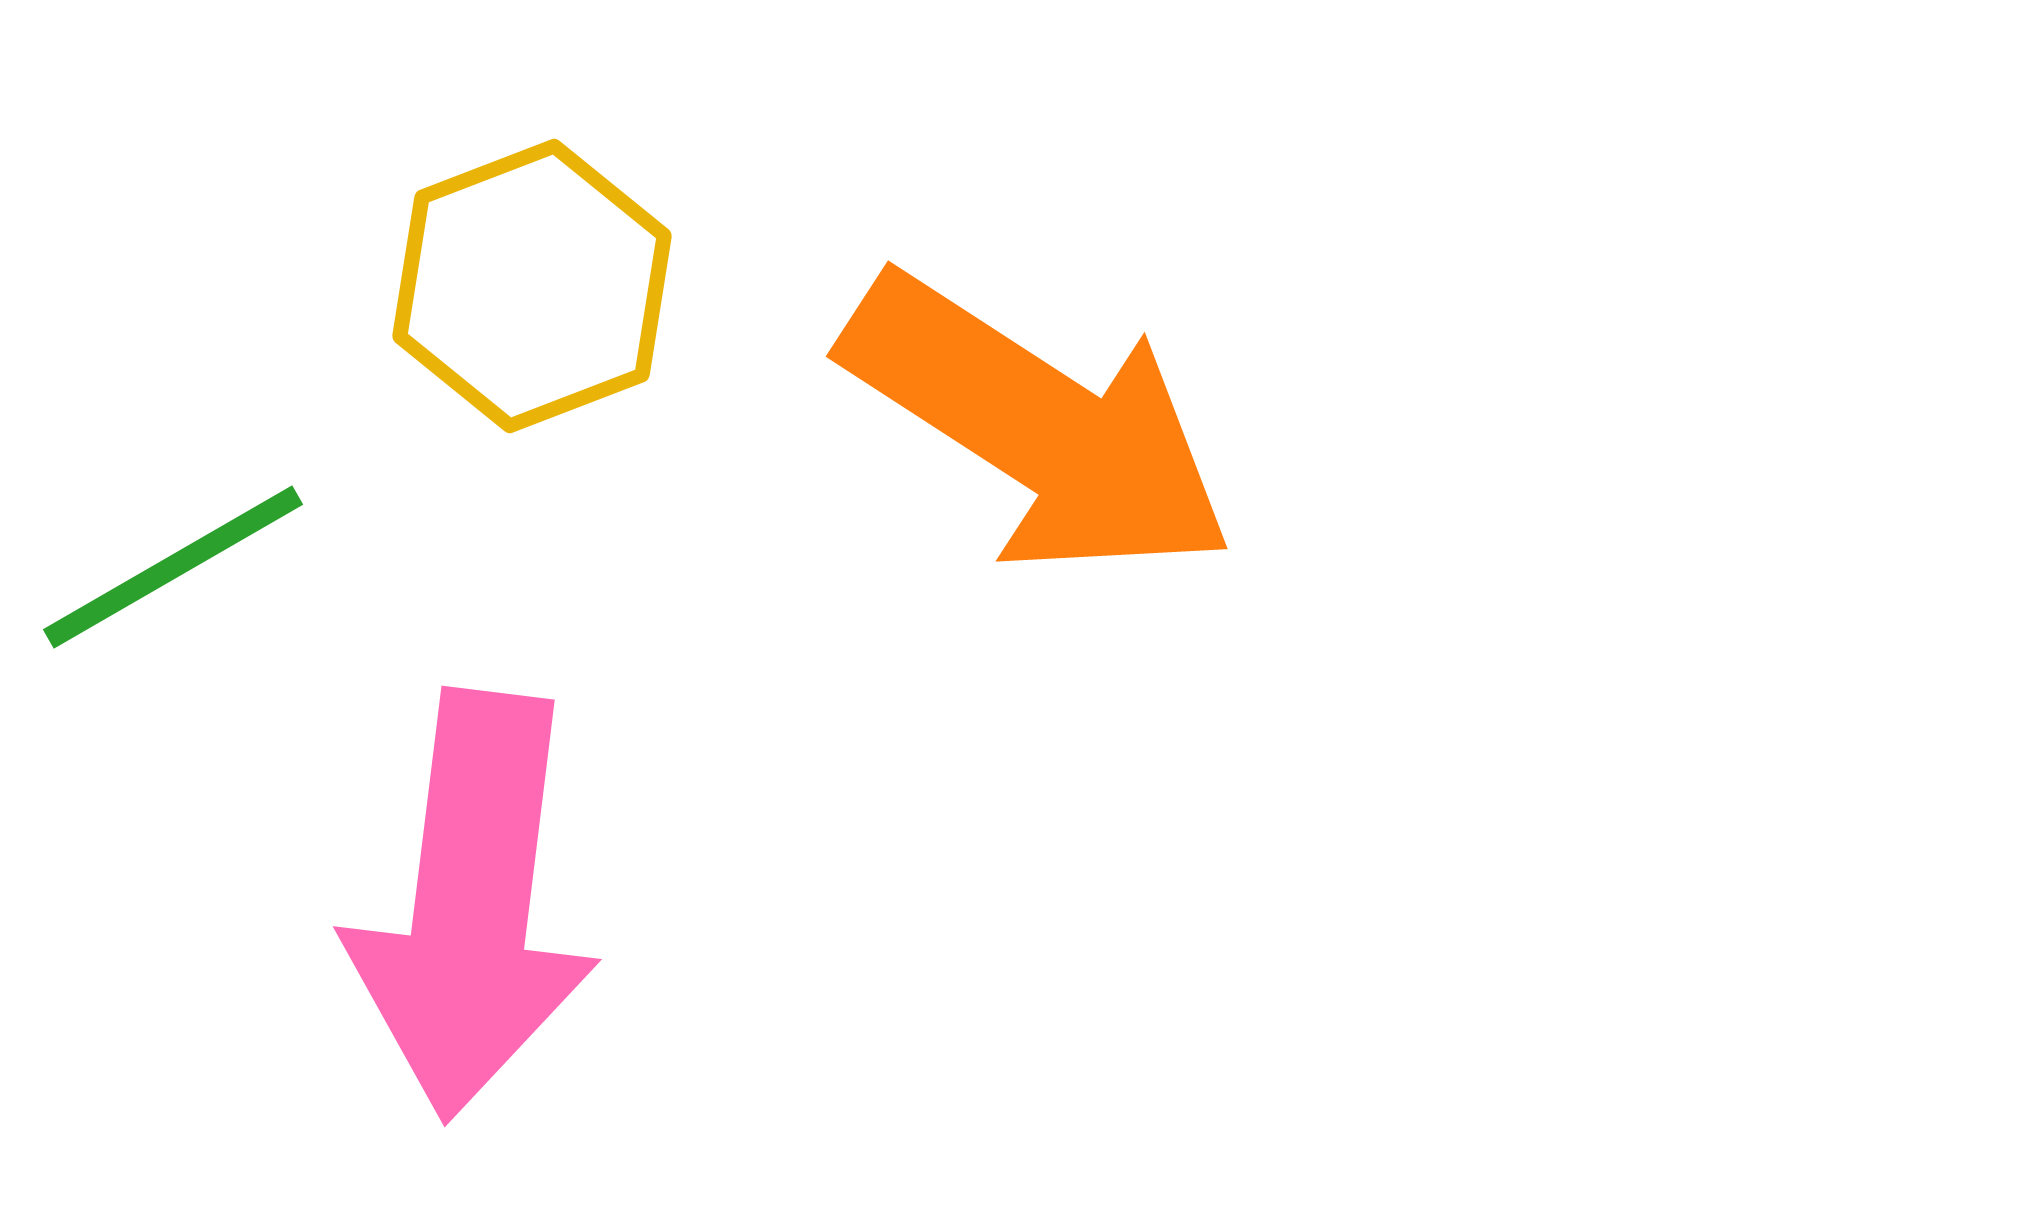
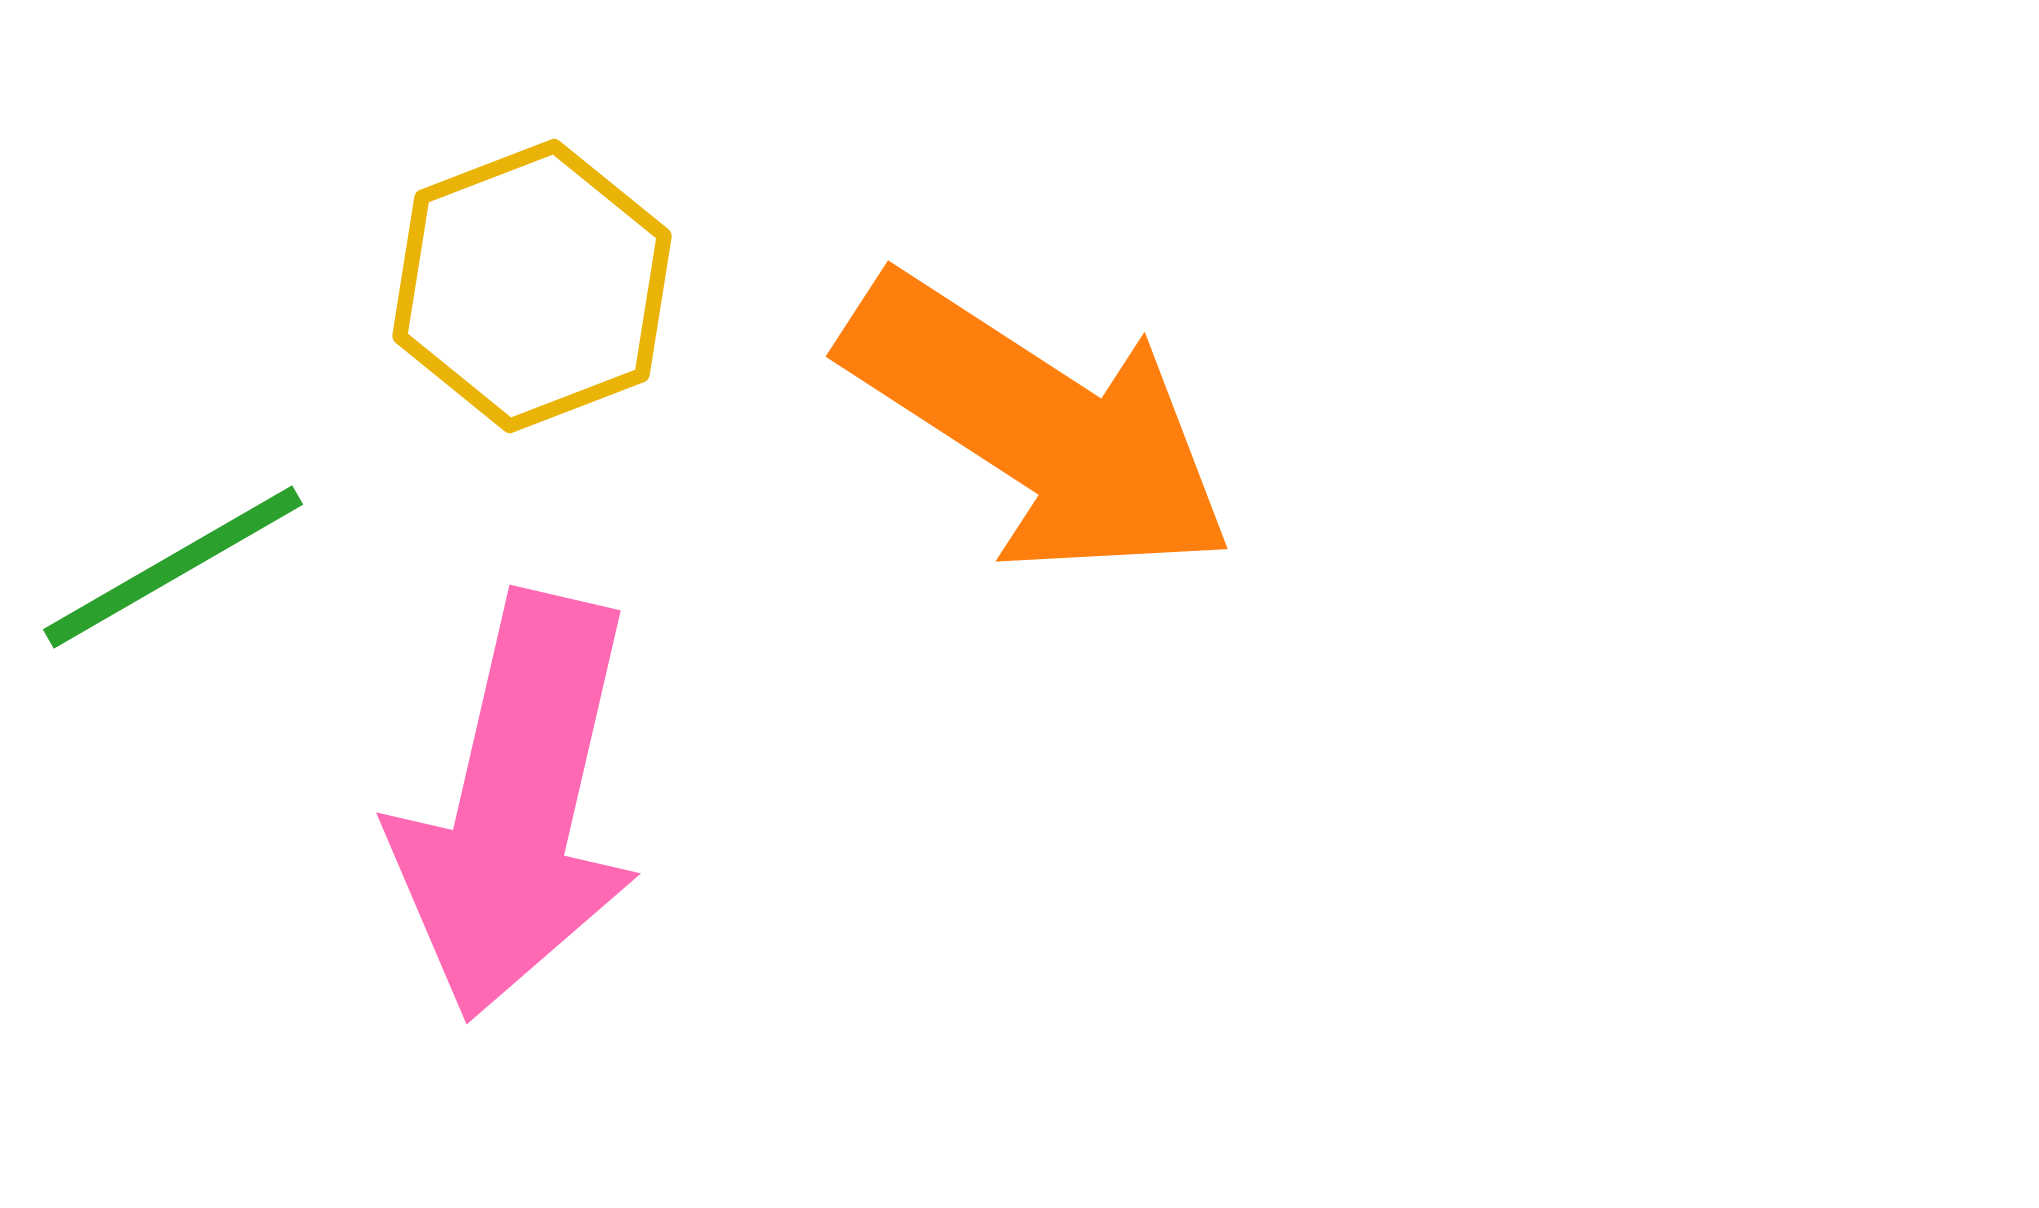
pink arrow: moved 45 px right, 99 px up; rotated 6 degrees clockwise
